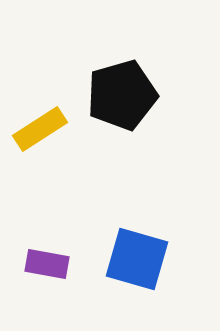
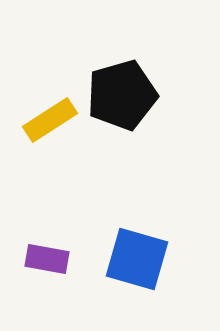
yellow rectangle: moved 10 px right, 9 px up
purple rectangle: moved 5 px up
